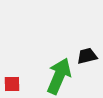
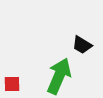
black trapezoid: moved 5 px left, 11 px up; rotated 135 degrees counterclockwise
